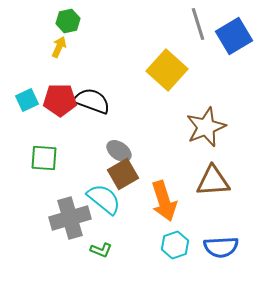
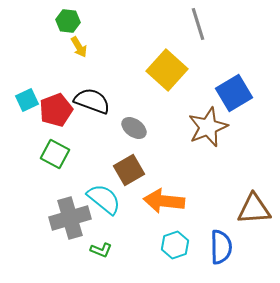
green hexagon: rotated 20 degrees clockwise
blue square: moved 57 px down
yellow arrow: moved 20 px right; rotated 125 degrees clockwise
red pentagon: moved 4 px left, 10 px down; rotated 20 degrees counterclockwise
brown star: moved 2 px right
gray ellipse: moved 15 px right, 23 px up
green square: moved 11 px right, 4 px up; rotated 24 degrees clockwise
brown square: moved 6 px right, 4 px up
brown triangle: moved 41 px right, 28 px down
orange arrow: rotated 114 degrees clockwise
blue semicircle: rotated 88 degrees counterclockwise
